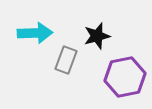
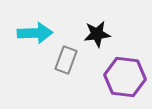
black star: moved 2 px up; rotated 8 degrees clockwise
purple hexagon: rotated 18 degrees clockwise
